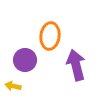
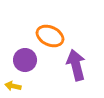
orange ellipse: rotated 72 degrees counterclockwise
